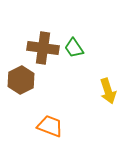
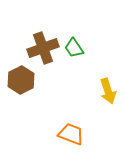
brown cross: rotated 28 degrees counterclockwise
orange trapezoid: moved 21 px right, 8 px down
